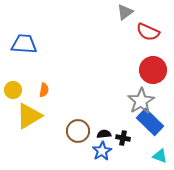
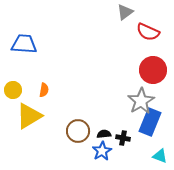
blue rectangle: rotated 68 degrees clockwise
